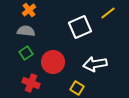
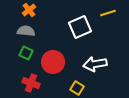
yellow line: rotated 21 degrees clockwise
green square: rotated 32 degrees counterclockwise
